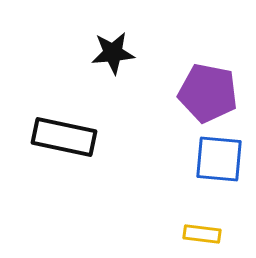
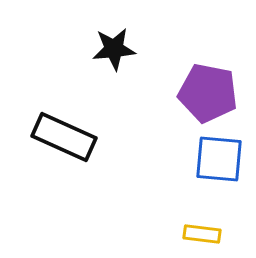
black star: moved 1 px right, 4 px up
black rectangle: rotated 12 degrees clockwise
